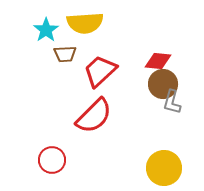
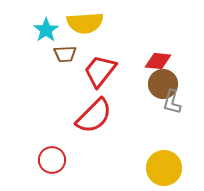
red trapezoid: rotated 9 degrees counterclockwise
